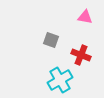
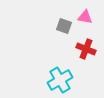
gray square: moved 13 px right, 14 px up
red cross: moved 5 px right, 6 px up
